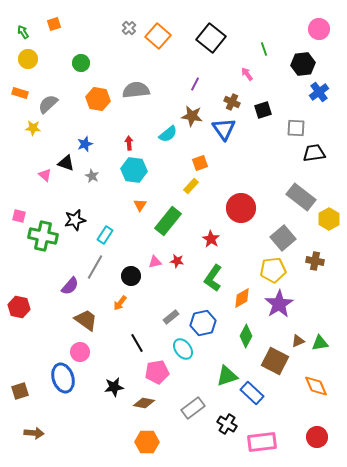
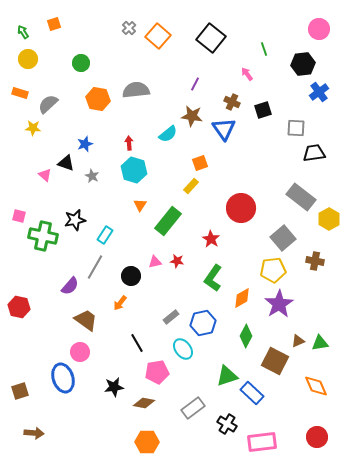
cyan hexagon at (134, 170): rotated 10 degrees clockwise
